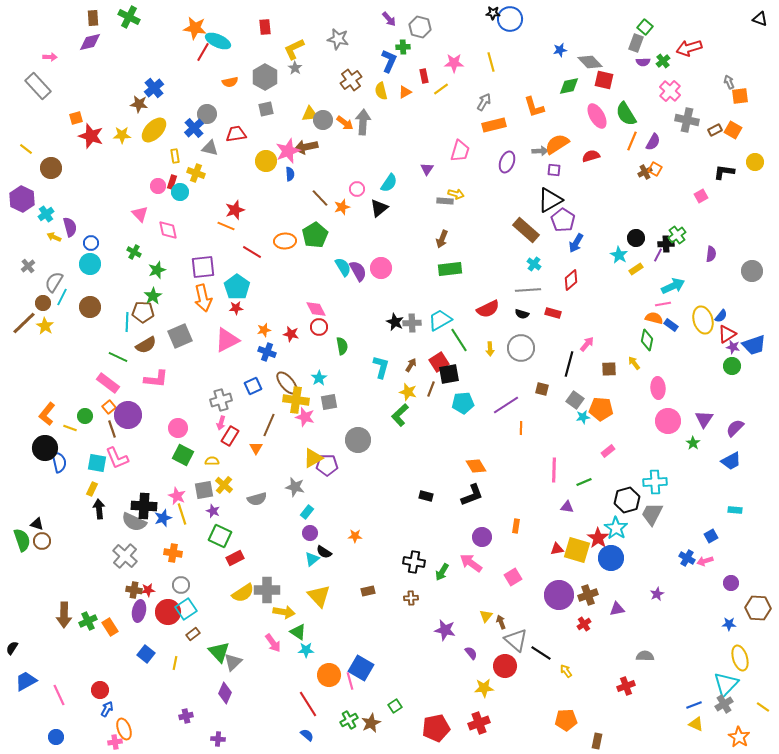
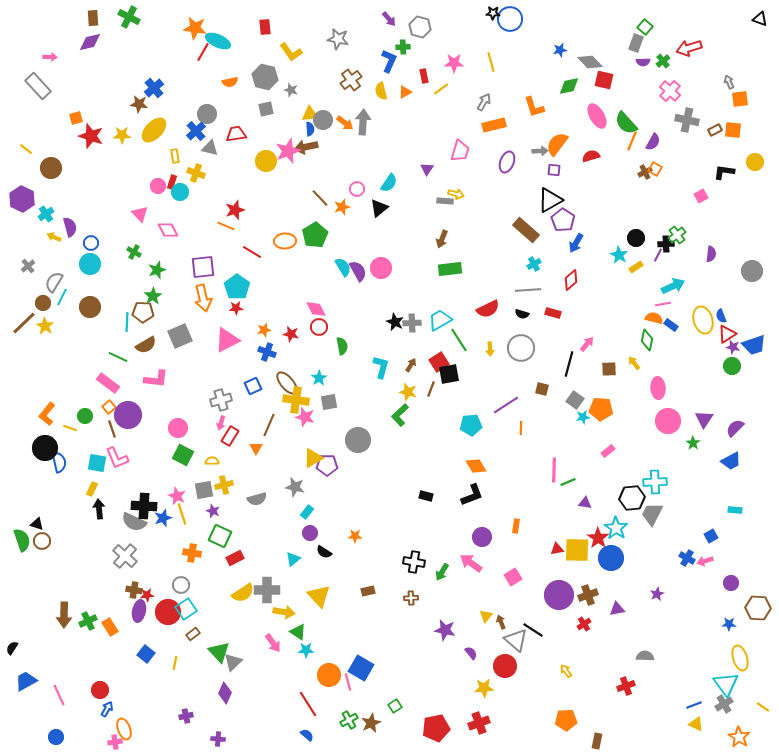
yellow L-shape at (294, 49): moved 3 px left, 3 px down; rotated 100 degrees counterclockwise
gray star at (295, 68): moved 4 px left, 22 px down; rotated 16 degrees counterclockwise
gray hexagon at (265, 77): rotated 15 degrees counterclockwise
orange square at (740, 96): moved 3 px down
green semicircle at (626, 114): moved 9 px down; rotated 10 degrees counterclockwise
blue cross at (194, 128): moved 2 px right, 3 px down
orange square at (733, 130): rotated 24 degrees counterclockwise
orange semicircle at (557, 144): rotated 20 degrees counterclockwise
blue semicircle at (290, 174): moved 20 px right, 45 px up
pink diamond at (168, 230): rotated 15 degrees counterclockwise
cyan cross at (534, 264): rotated 24 degrees clockwise
yellow rectangle at (636, 269): moved 2 px up
blue semicircle at (721, 316): rotated 120 degrees clockwise
cyan pentagon at (463, 403): moved 8 px right, 22 px down
green line at (584, 482): moved 16 px left
yellow cross at (224, 485): rotated 36 degrees clockwise
black hexagon at (627, 500): moved 5 px right, 2 px up; rotated 10 degrees clockwise
purple triangle at (567, 507): moved 18 px right, 4 px up
yellow square at (577, 550): rotated 16 degrees counterclockwise
orange cross at (173, 553): moved 19 px right
cyan triangle at (312, 559): moved 19 px left
red star at (148, 590): moved 1 px left, 5 px down
black line at (541, 653): moved 8 px left, 23 px up
pink line at (350, 681): moved 2 px left, 1 px down
cyan triangle at (726, 684): rotated 20 degrees counterclockwise
